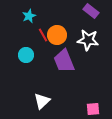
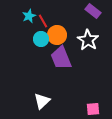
purple rectangle: moved 2 px right
red line: moved 14 px up
white star: rotated 25 degrees clockwise
cyan circle: moved 15 px right, 16 px up
purple trapezoid: moved 3 px left, 3 px up
